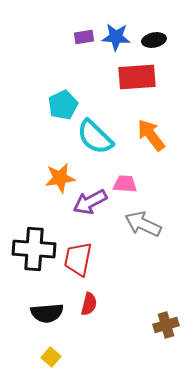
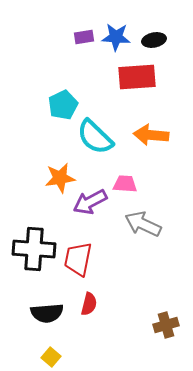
orange arrow: rotated 48 degrees counterclockwise
